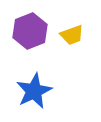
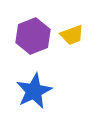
purple hexagon: moved 3 px right, 5 px down
